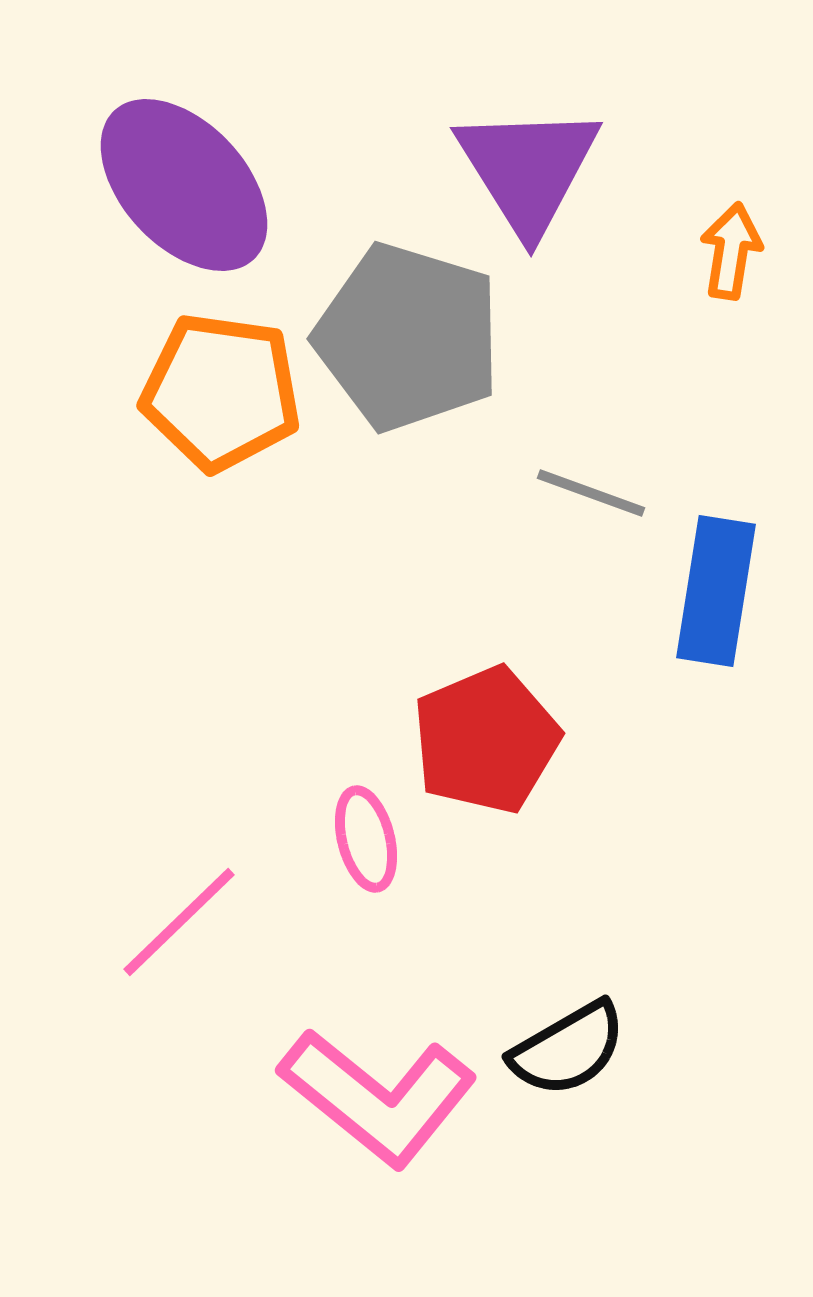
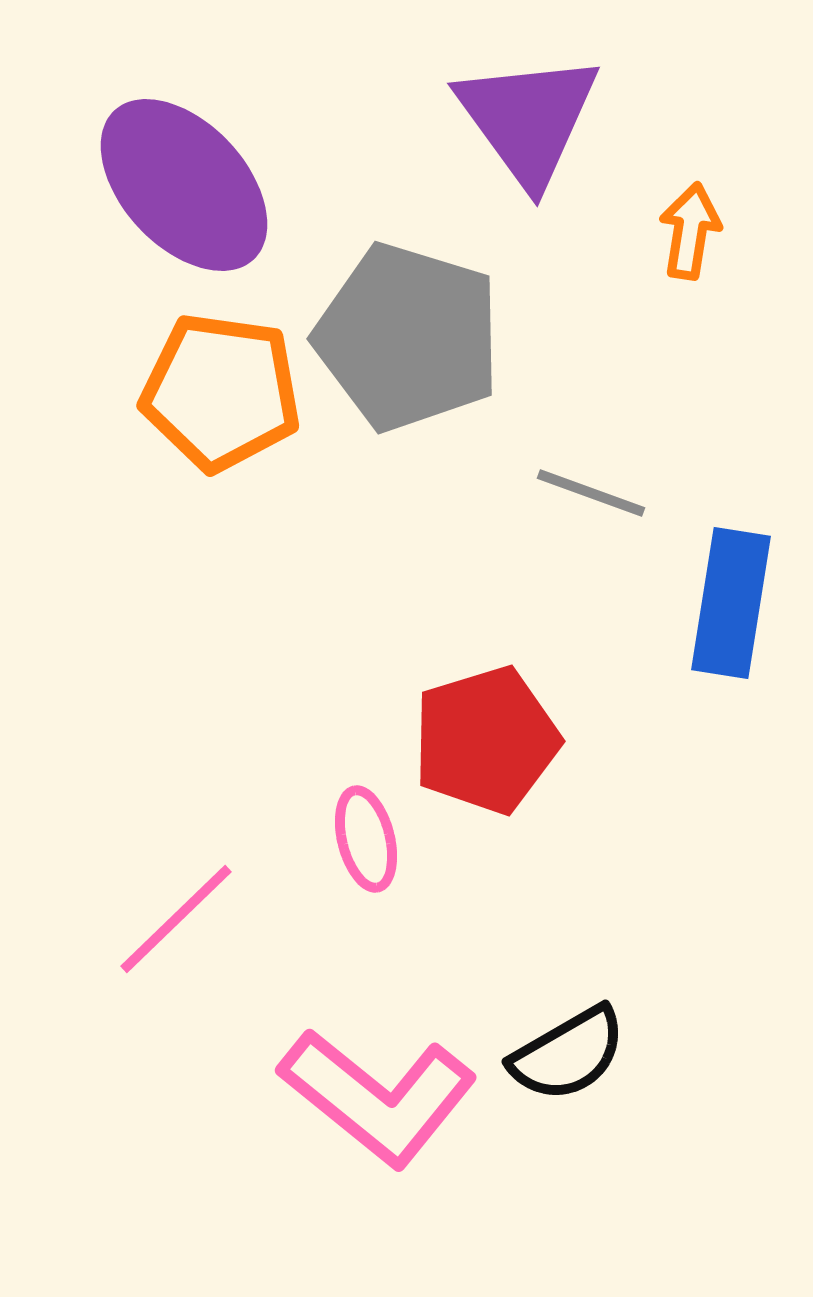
purple triangle: moved 50 px up; rotated 4 degrees counterclockwise
orange arrow: moved 41 px left, 20 px up
blue rectangle: moved 15 px right, 12 px down
red pentagon: rotated 6 degrees clockwise
pink line: moved 3 px left, 3 px up
black semicircle: moved 5 px down
